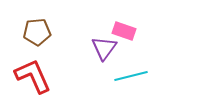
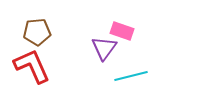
pink rectangle: moved 2 px left
red L-shape: moved 1 px left, 10 px up
